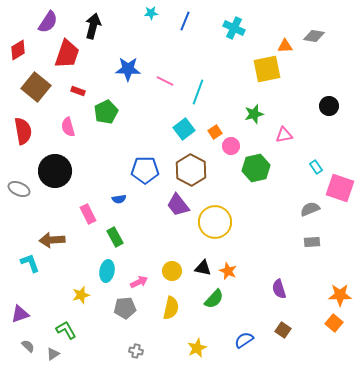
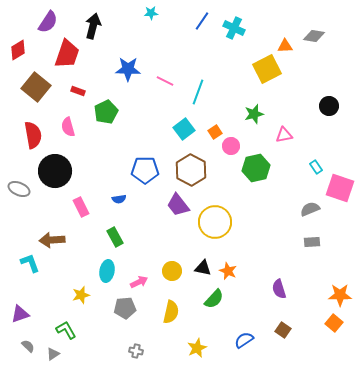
blue line at (185, 21): moved 17 px right; rotated 12 degrees clockwise
yellow square at (267, 69): rotated 16 degrees counterclockwise
red semicircle at (23, 131): moved 10 px right, 4 px down
pink rectangle at (88, 214): moved 7 px left, 7 px up
yellow semicircle at (171, 308): moved 4 px down
